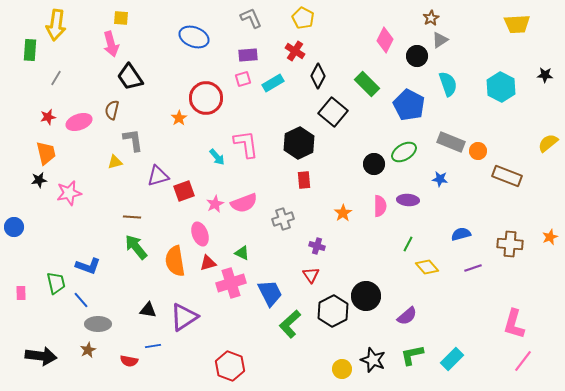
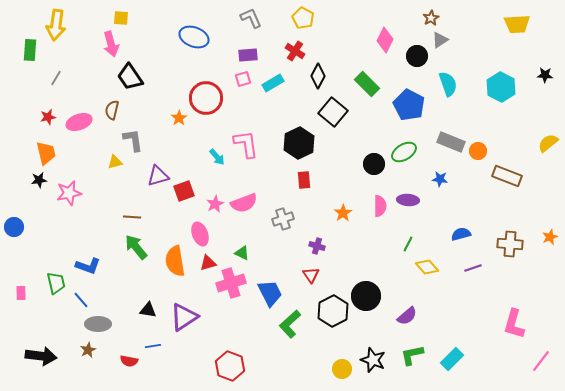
pink line at (523, 361): moved 18 px right
